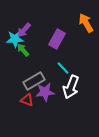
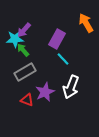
cyan line: moved 9 px up
gray rectangle: moved 9 px left, 9 px up
purple star: rotated 18 degrees counterclockwise
